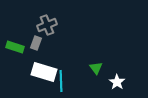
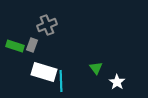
gray rectangle: moved 4 px left, 2 px down
green rectangle: moved 1 px up
